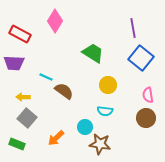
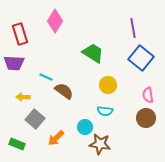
red rectangle: rotated 45 degrees clockwise
gray square: moved 8 px right, 1 px down
